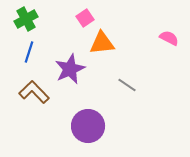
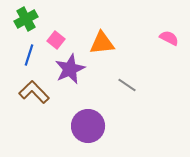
pink square: moved 29 px left, 22 px down; rotated 18 degrees counterclockwise
blue line: moved 3 px down
